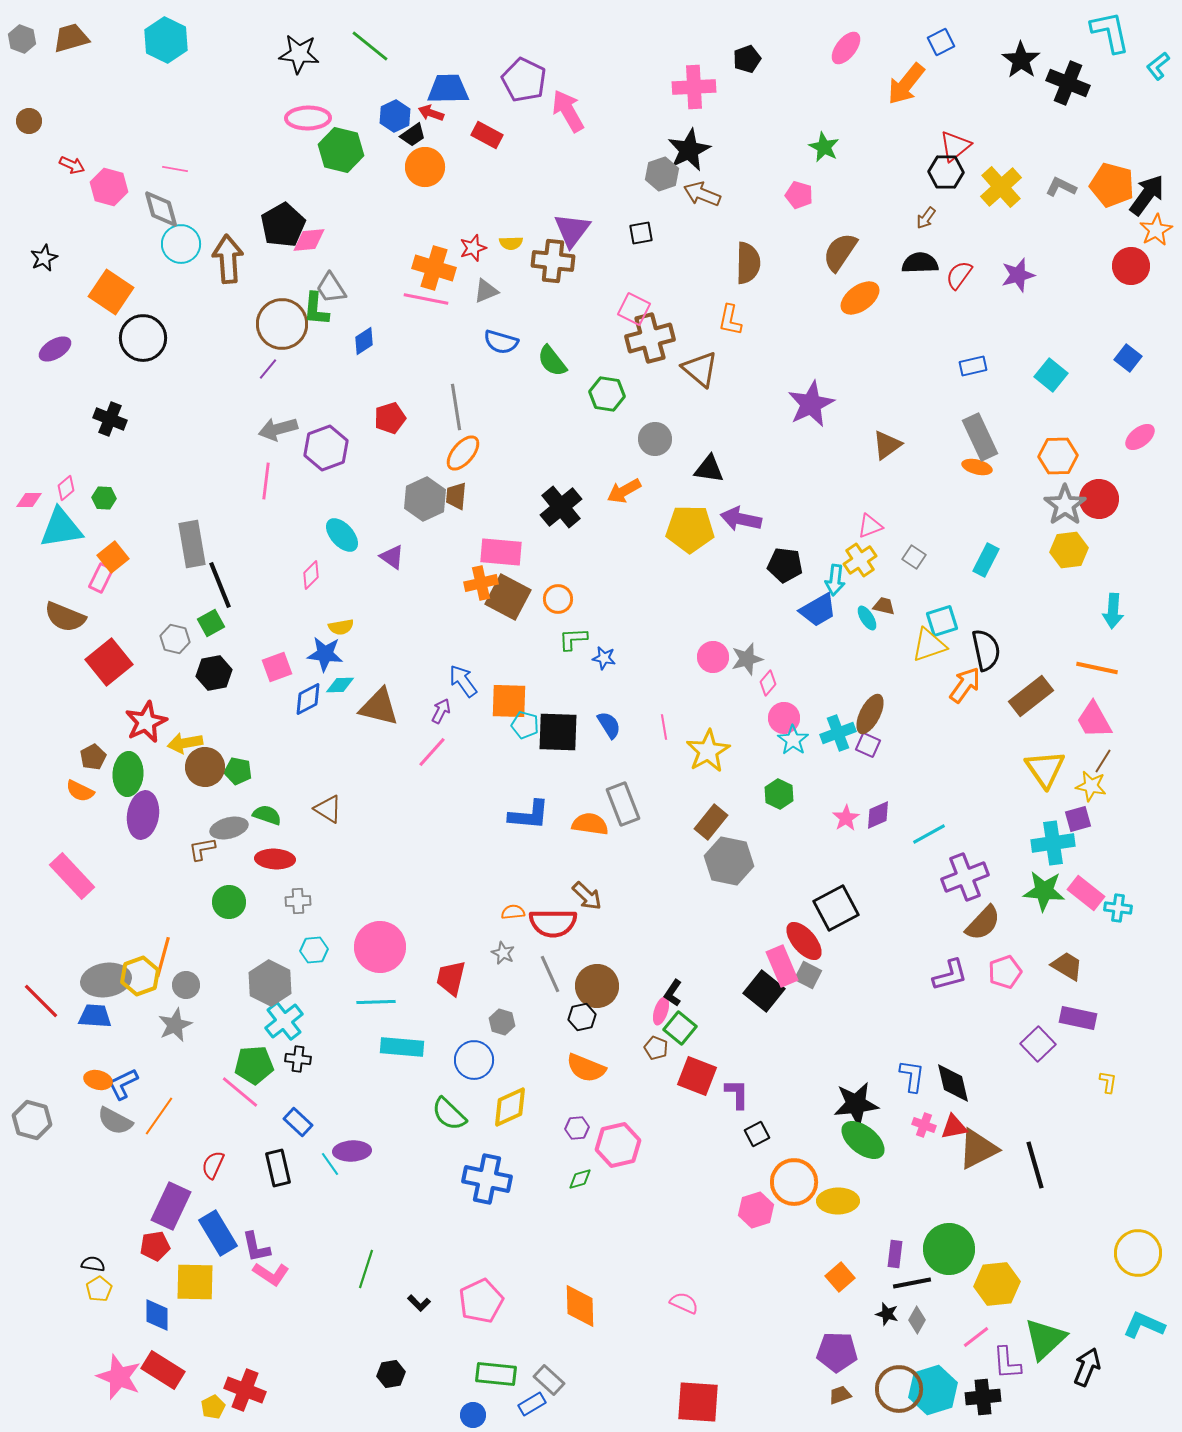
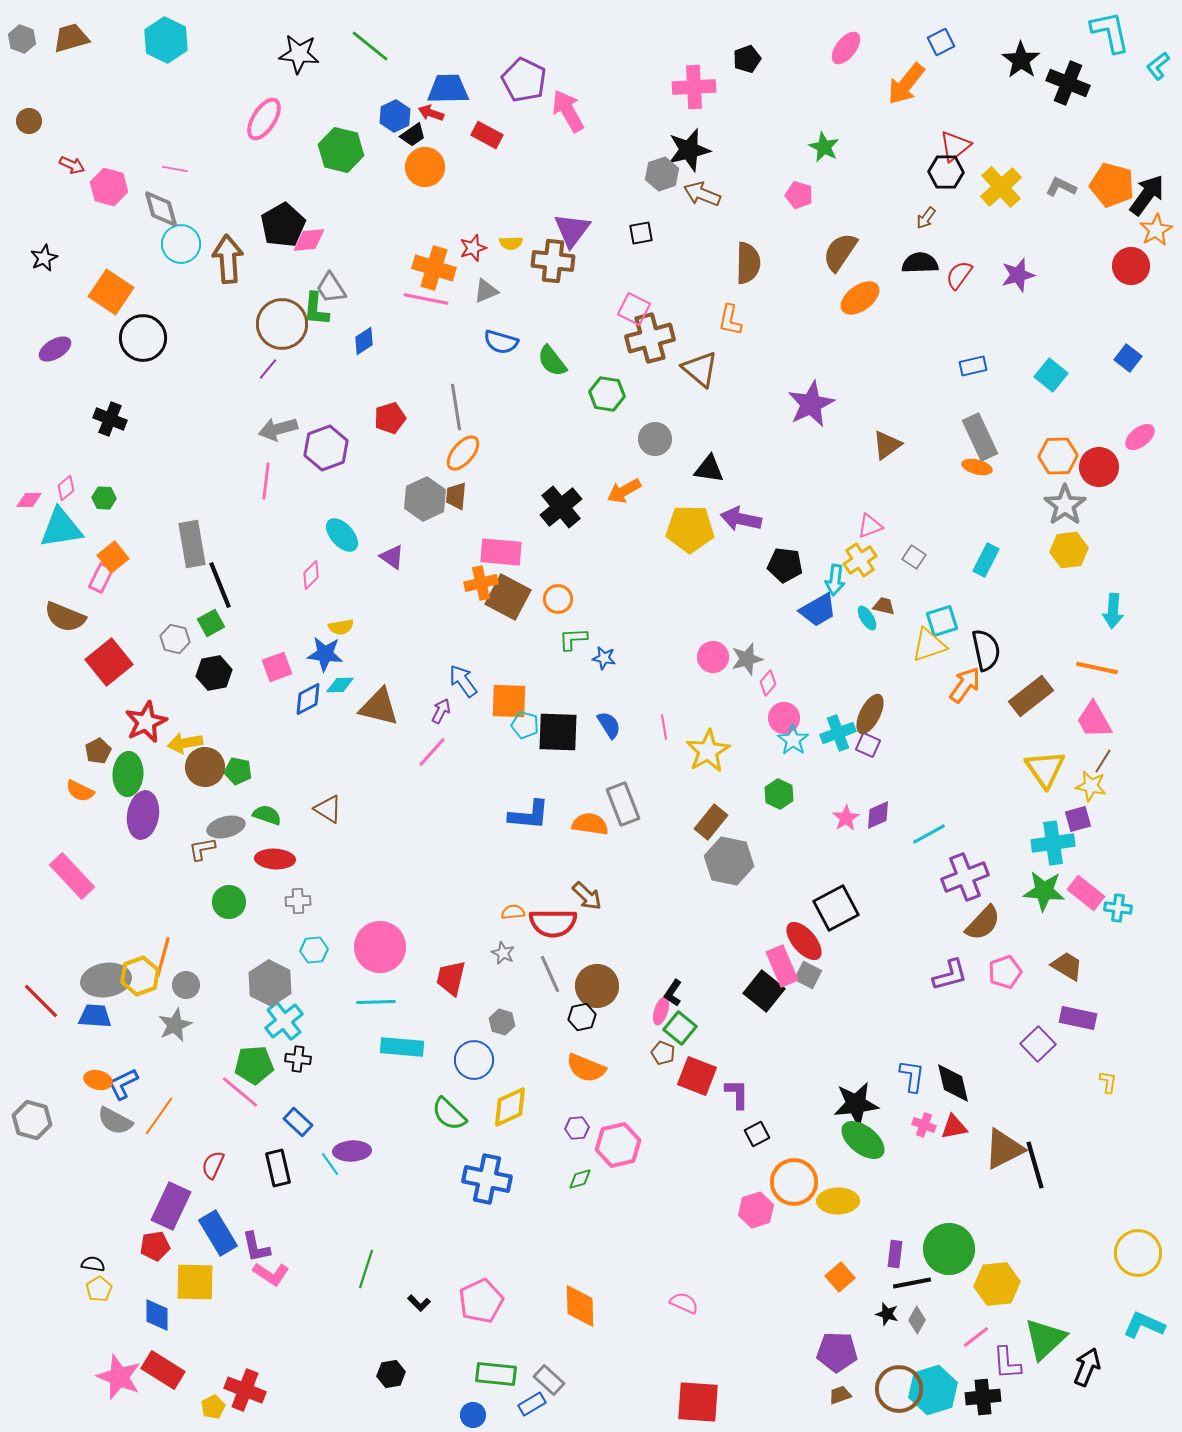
pink ellipse at (308, 118): moved 44 px left, 1 px down; rotated 57 degrees counterclockwise
black star at (689, 150): rotated 12 degrees clockwise
red circle at (1099, 499): moved 32 px up
brown pentagon at (93, 757): moved 5 px right, 6 px up
gray ellipse at (229, 828): moved 3 px left, 1 px up
brown pentagon at (656, 1048): moved 7 px right, 5 px down
brown triangle at (978, 1149): moved 26 px right
